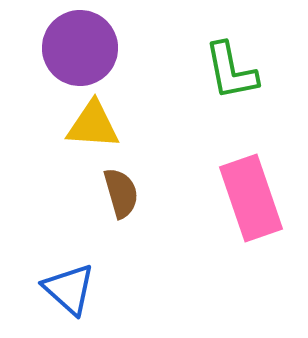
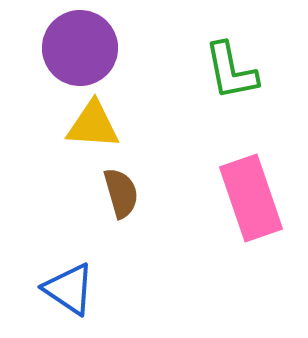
blue triangle: rotated 8 degrees counterclockwise
